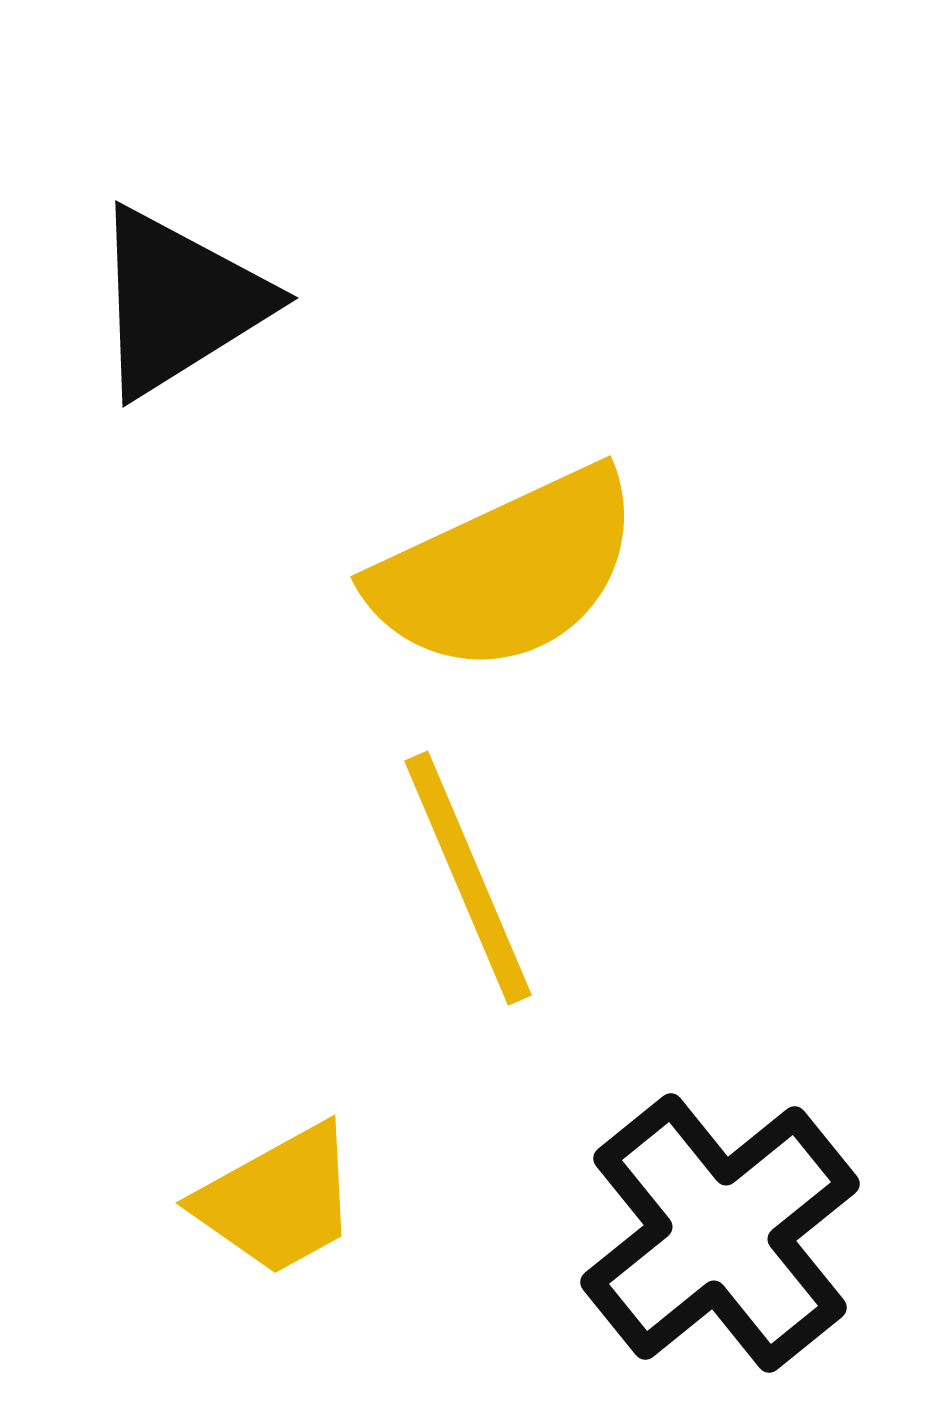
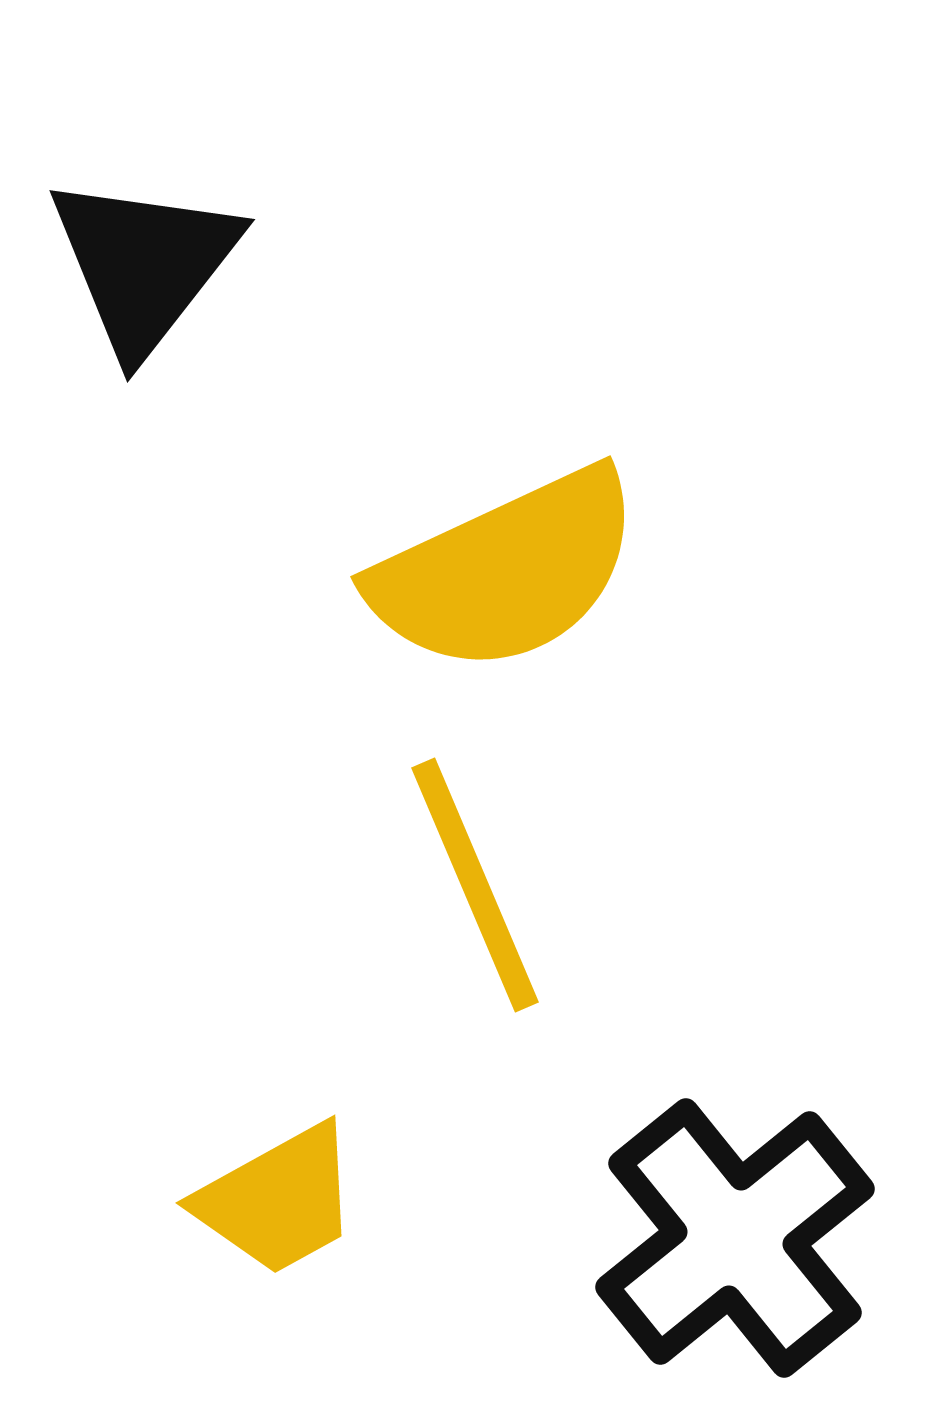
black triangle: moved 35 px left, 38 px up; rotated 20 degrees counterclockwise
yellow line: moved 7 px right, 7 px down
black cross: moved 15 px right, 5 px down
